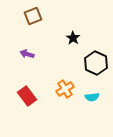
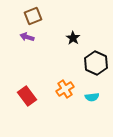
purple arrow: moved 17 px up
